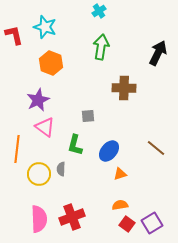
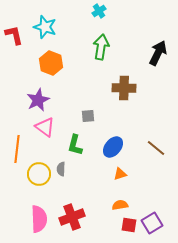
blue ellipse: moved 4 px right, 4 px up
red square: moved 2 px right, 1 px down; rotated 28 degrees counterclockwise
